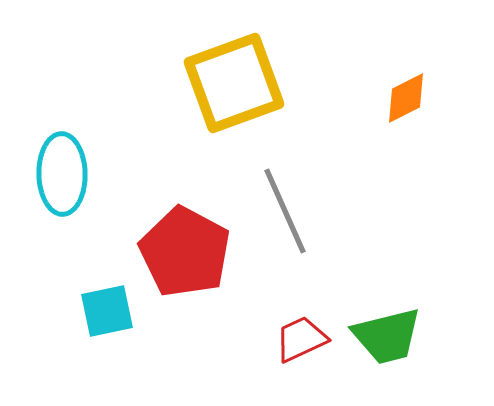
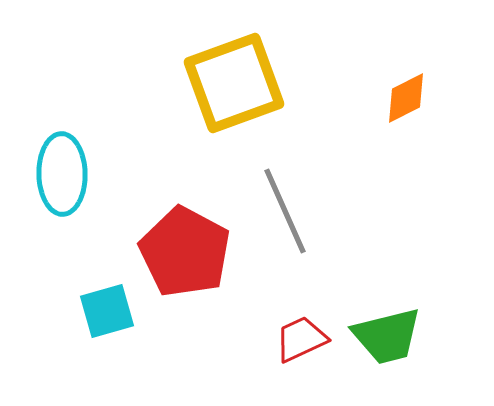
cyan square: rotated 4 degrees counterclockwise
